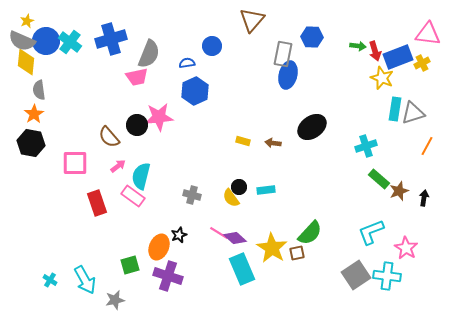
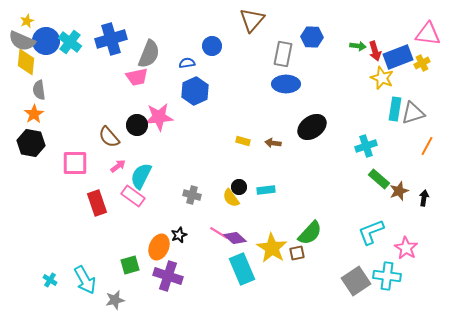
blue ellipse at (288, 75): moved 2 px left, 9 px down; rotated 76 degrees clockwise
cyan semicircle at (141, 176): rotated 12 degrees clockwise
gray square at (356, 275): moved 6 px down
